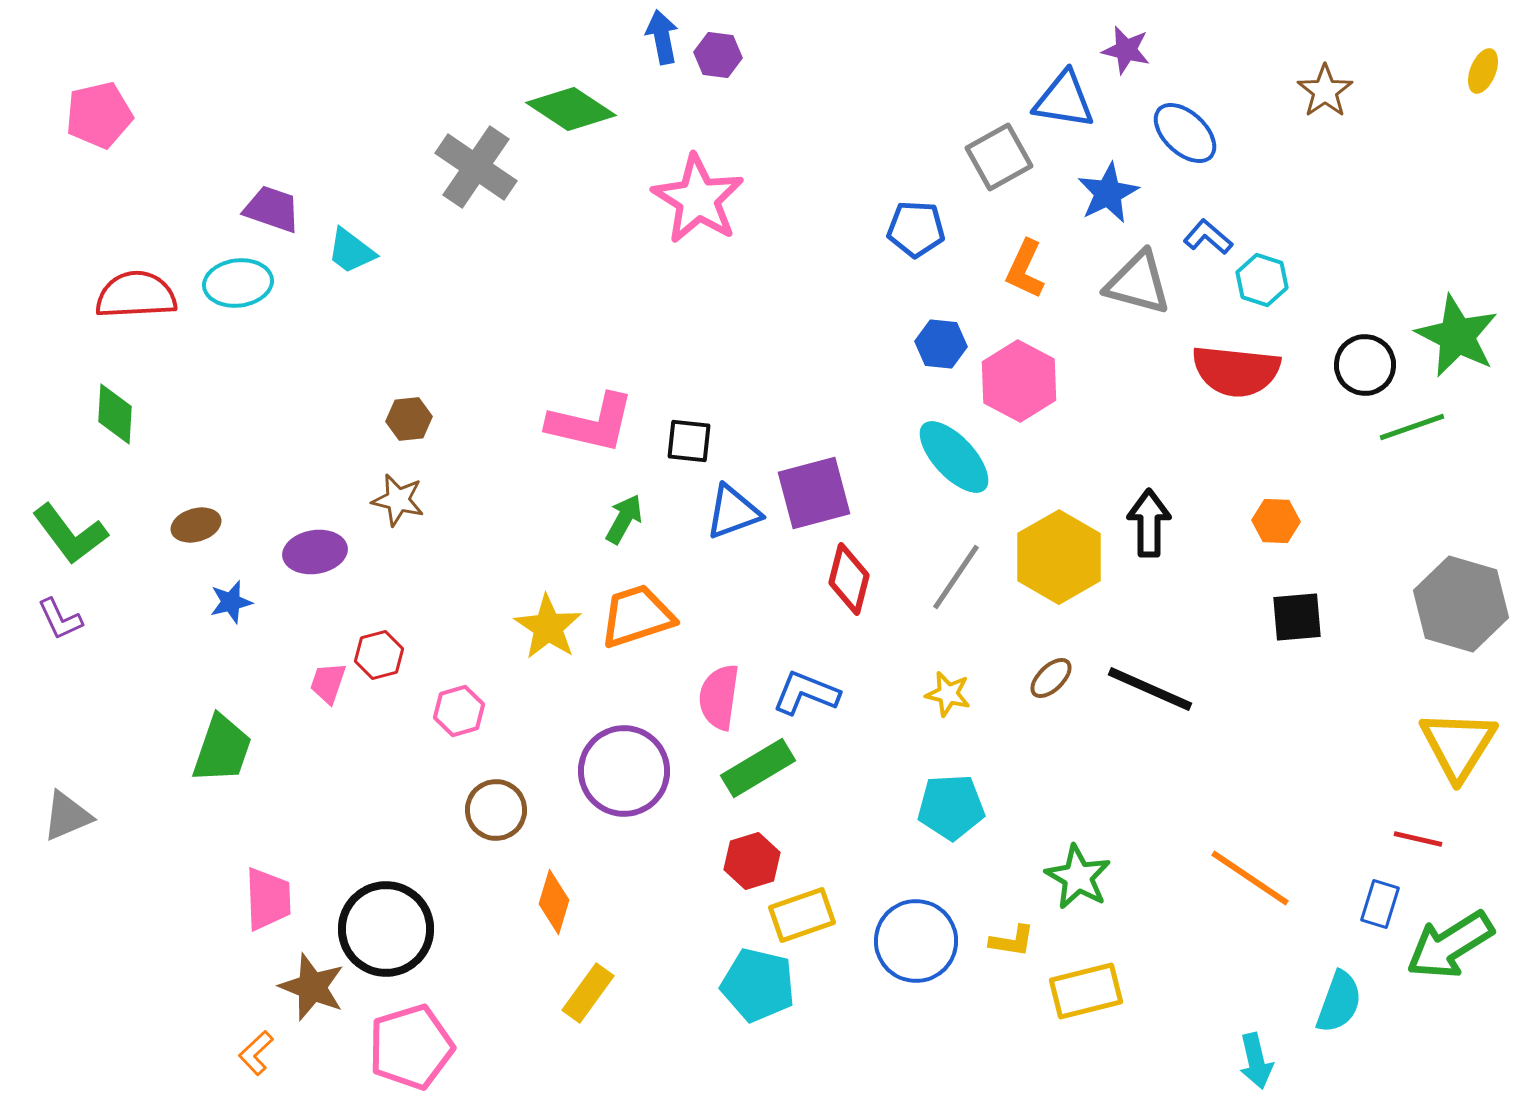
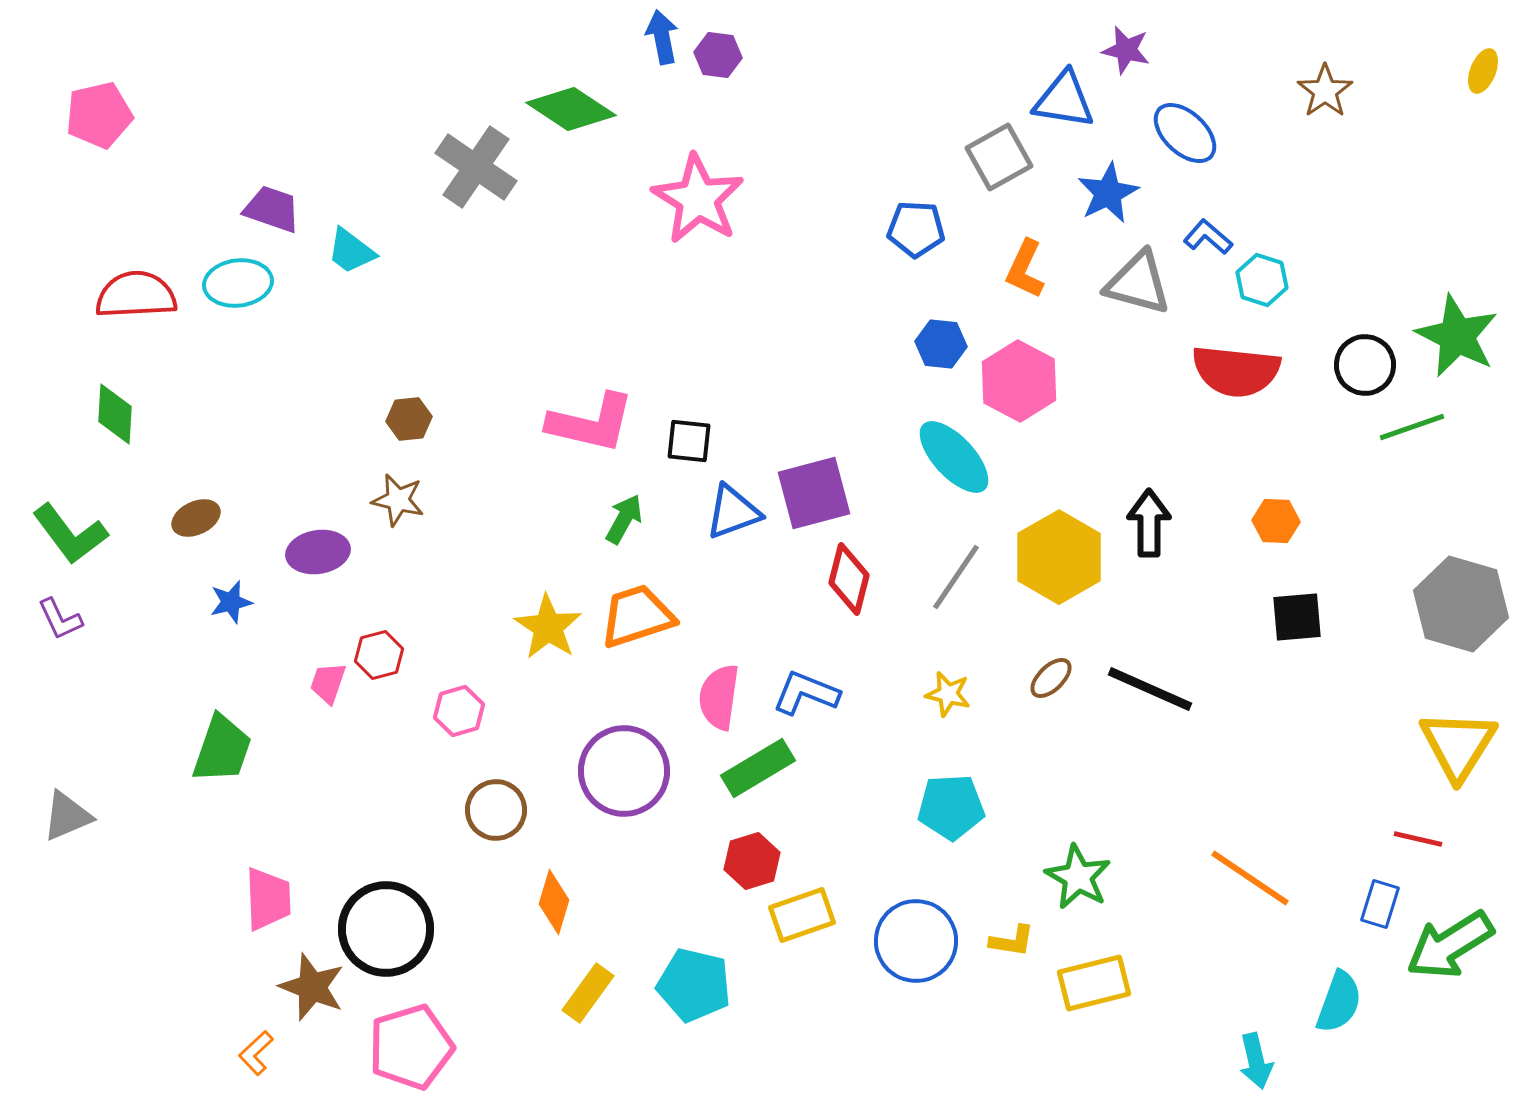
brown ellipse at (196, 525): moved 7 px up; rotated 9 degrees counterclockwise
purple ellipse at (315, 552): moved 3 px right
cyan pentagon at (758, 985): moved 64 px left
yellow rectangle at (1086, 991): moved 8 px right, 8 px up
